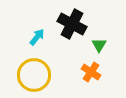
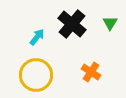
black cross: rotated 12 degrees clockwise
green triangle: moved 11 px right, 22 px up
yellow circle: moved 2 px right
